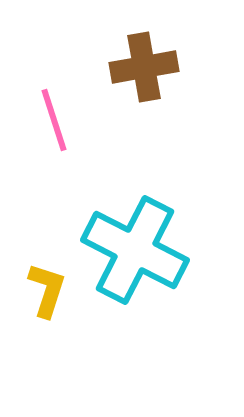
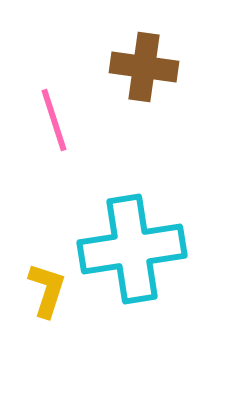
brown cross: rotated 18 degrees clockwise
cyan cross: moved 3 px left, 1 px up; rotated 36 degrees counterclockwise
